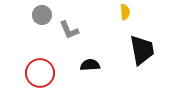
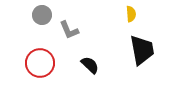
yellow semicircle: moved 6 px right, 2 px down
black semicircle: rotated 48 degrees clockwise
red circle: moved 10 px up
